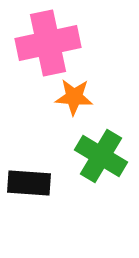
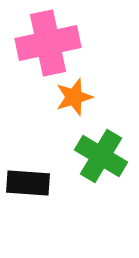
orange star: rotated 21 degrees counterclockwise
black rectangle: moved 1 px left
